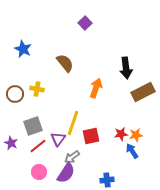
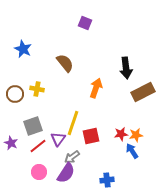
purple square: rotated 24 degrees counterclockwise
